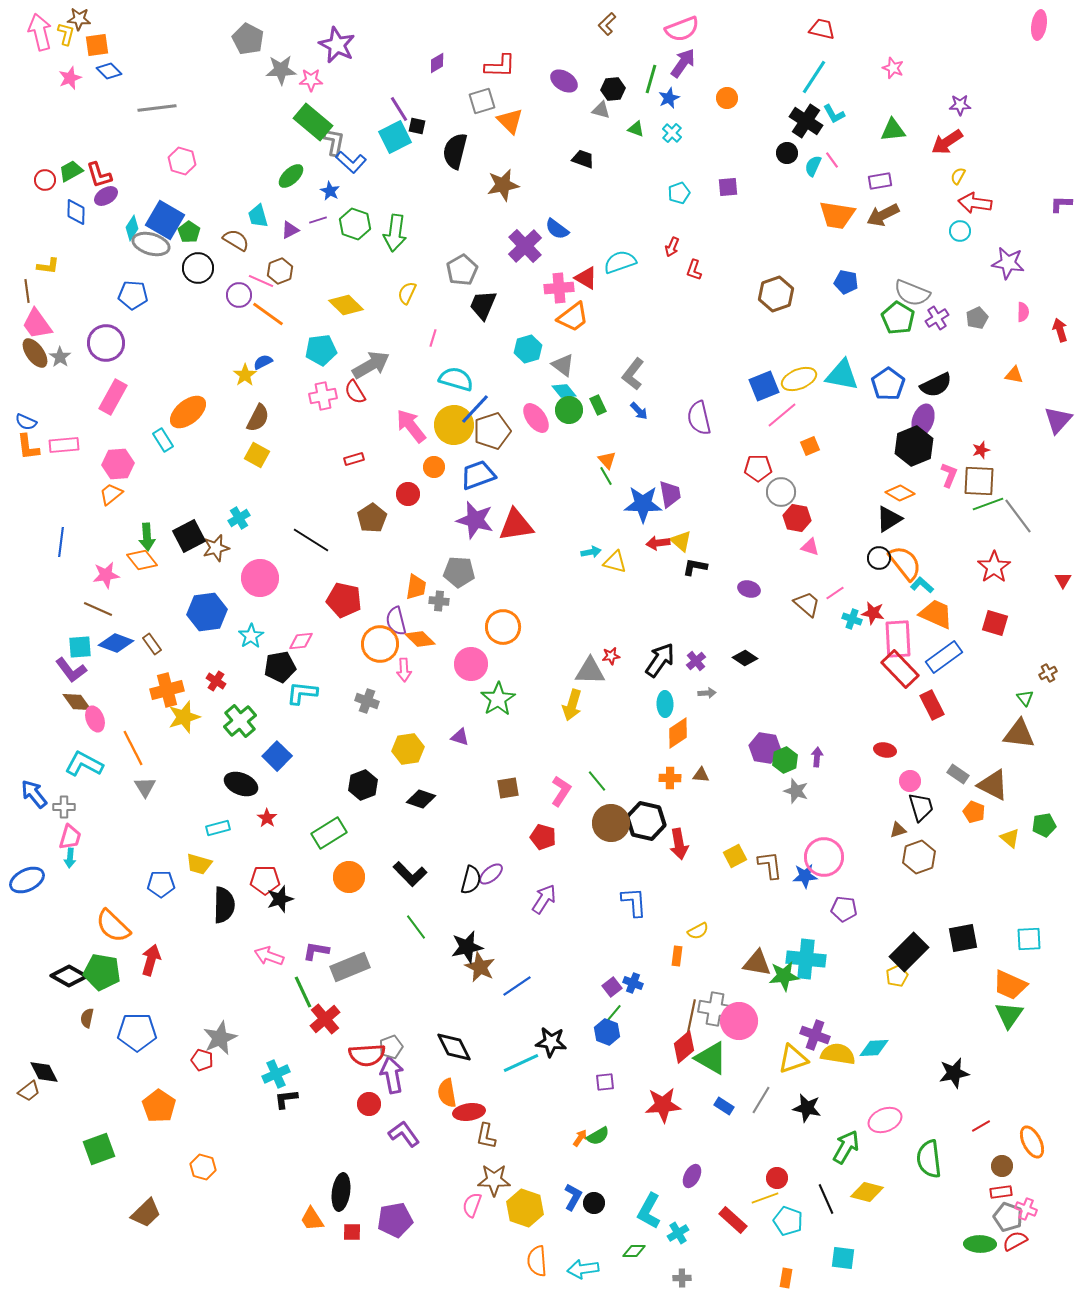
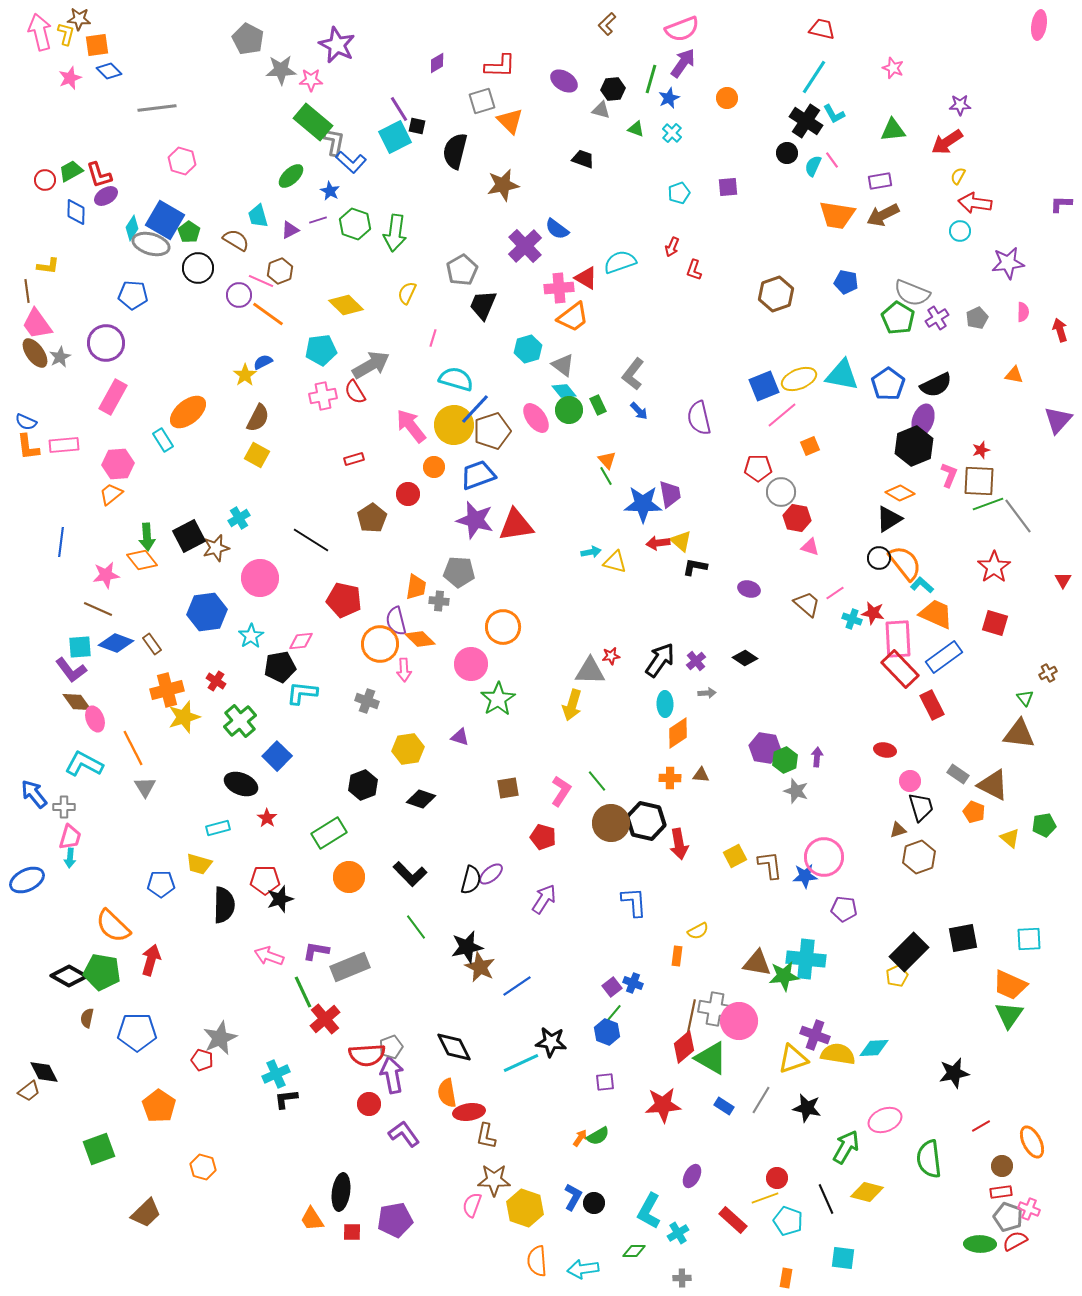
purple star at (1008, 263): rotated 16 degrees counterclockwise
gray star at (60, 357): rotated 10 degrees clockwise
pink cross at (1026, 1209): moved 3 px right
